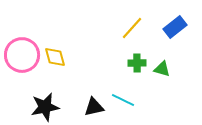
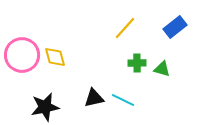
yellow line: moved 7 px left
black triangle: moved 9 px up
